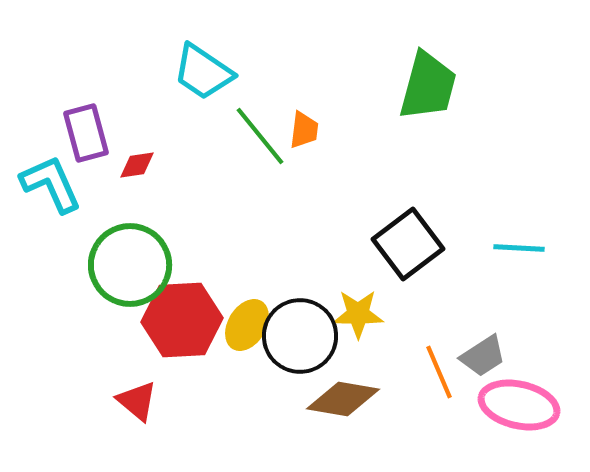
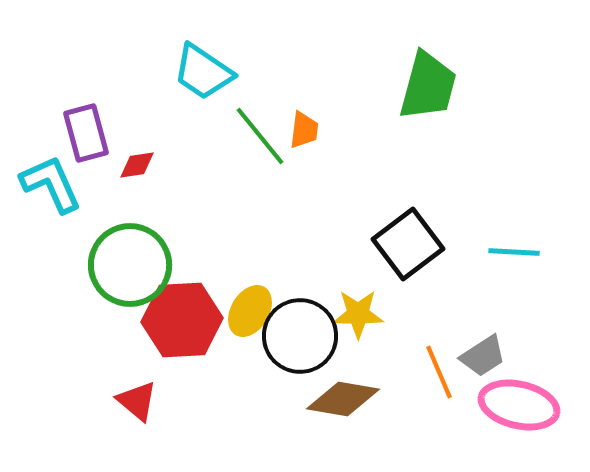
cyan line: moved 5 px left, 4 px down
yellow ellipse: moved 3 px right, 14 px up
